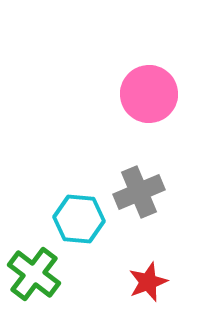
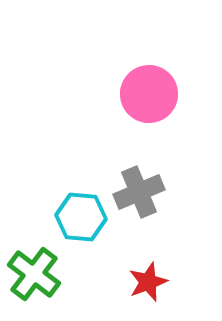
cyan hexagon: moved 2 px right, 2 px up
